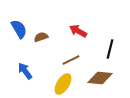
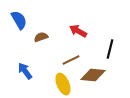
blue semicircle: moved 9 px up
brown diamond: moved 7 px left, 3 px up
yellow ellipse: rotated 55 degrees counterclockwise
